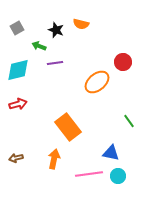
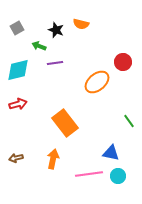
orange rectangle: moved 3 px left, 4 px up
orange arrow: moved 1 px left
